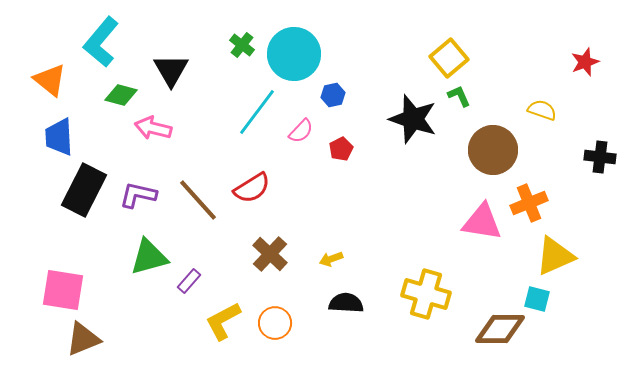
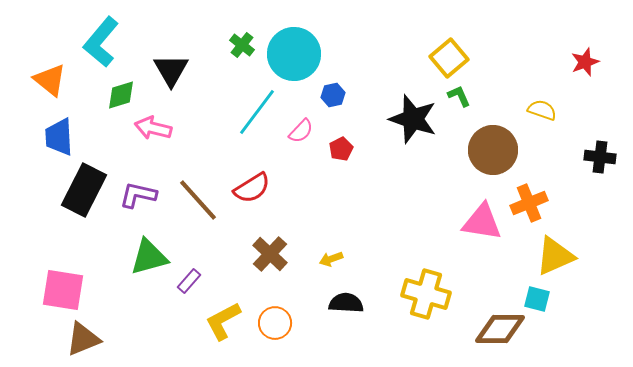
green diamond: rotated 32 degrees counterclockwise
